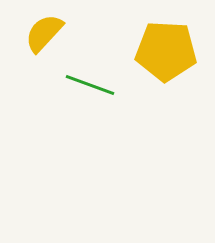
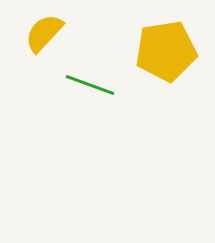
yellow pentagon: rotated 12 degrees counterclockwise
